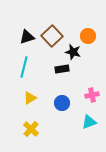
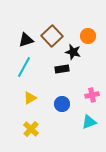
black triangle: moved 1 px left, 3 px down
cyan line: rotated 15 degrees clockwise
blue circle: moved 1 px down
